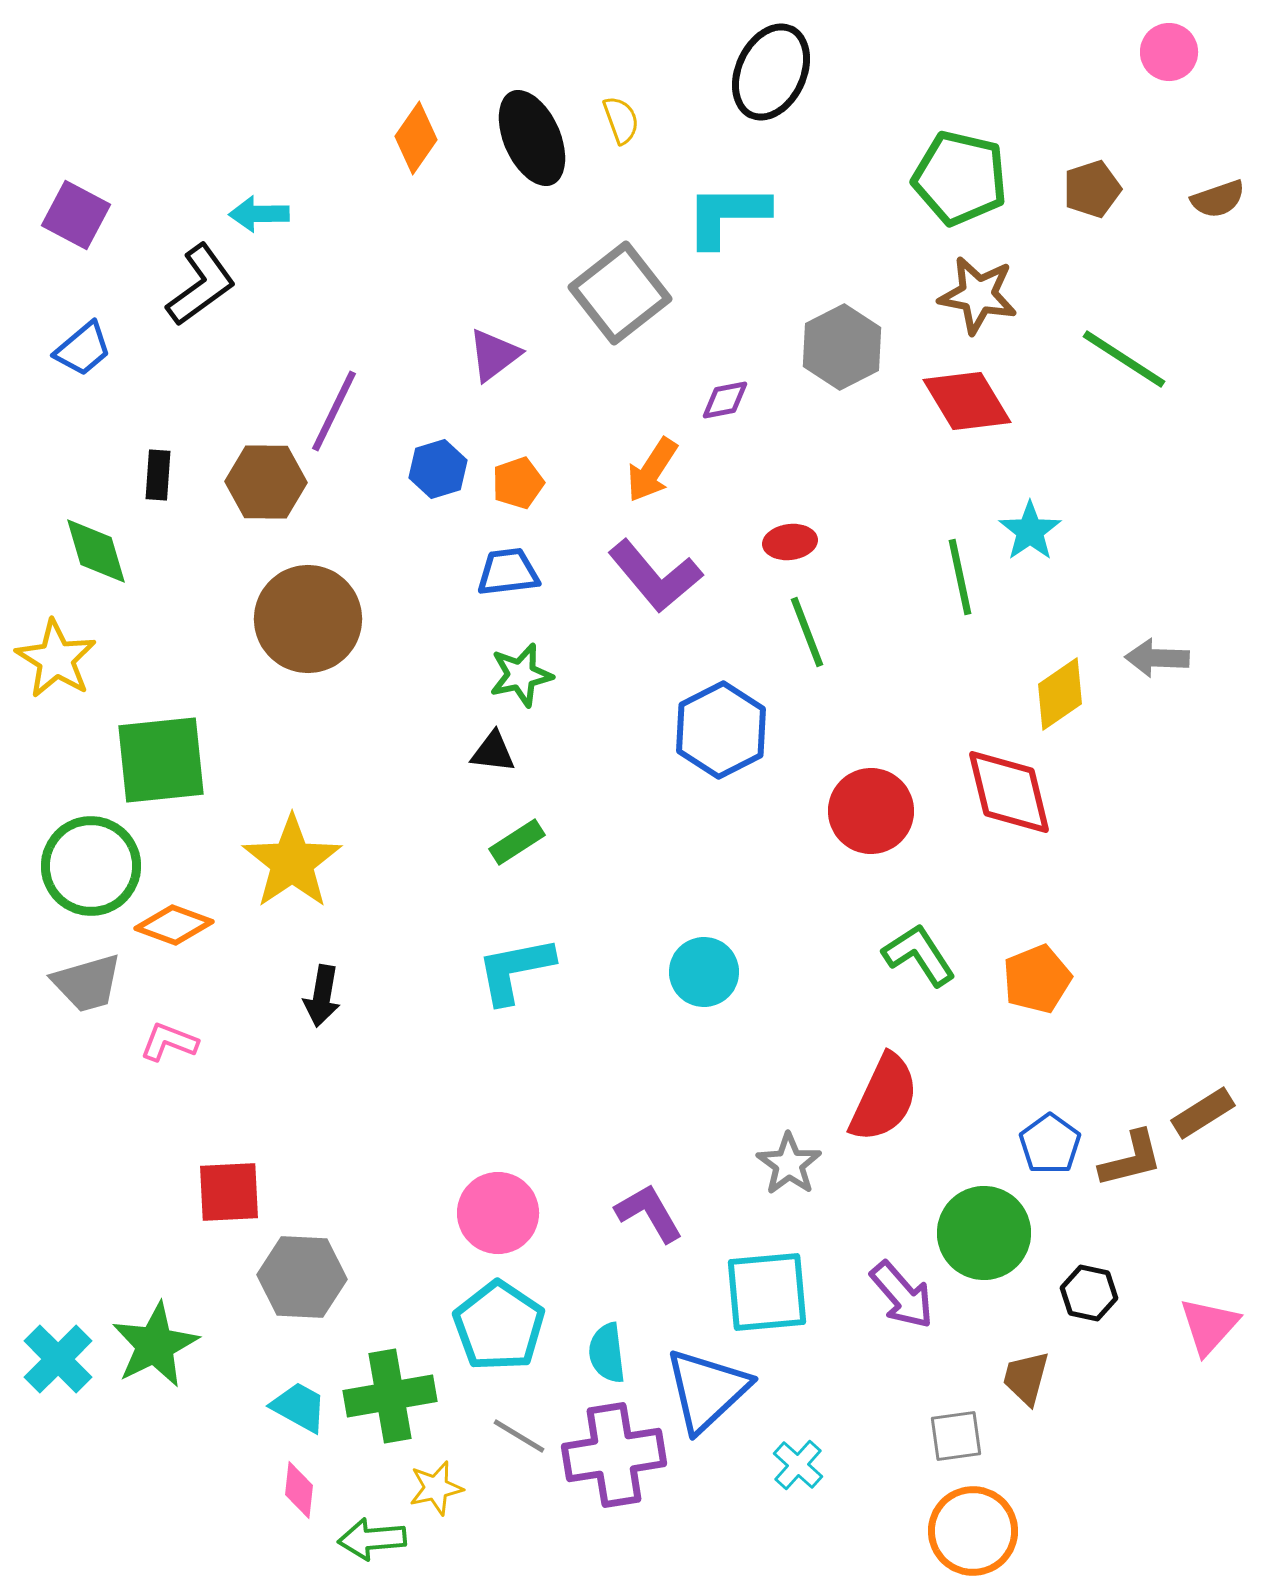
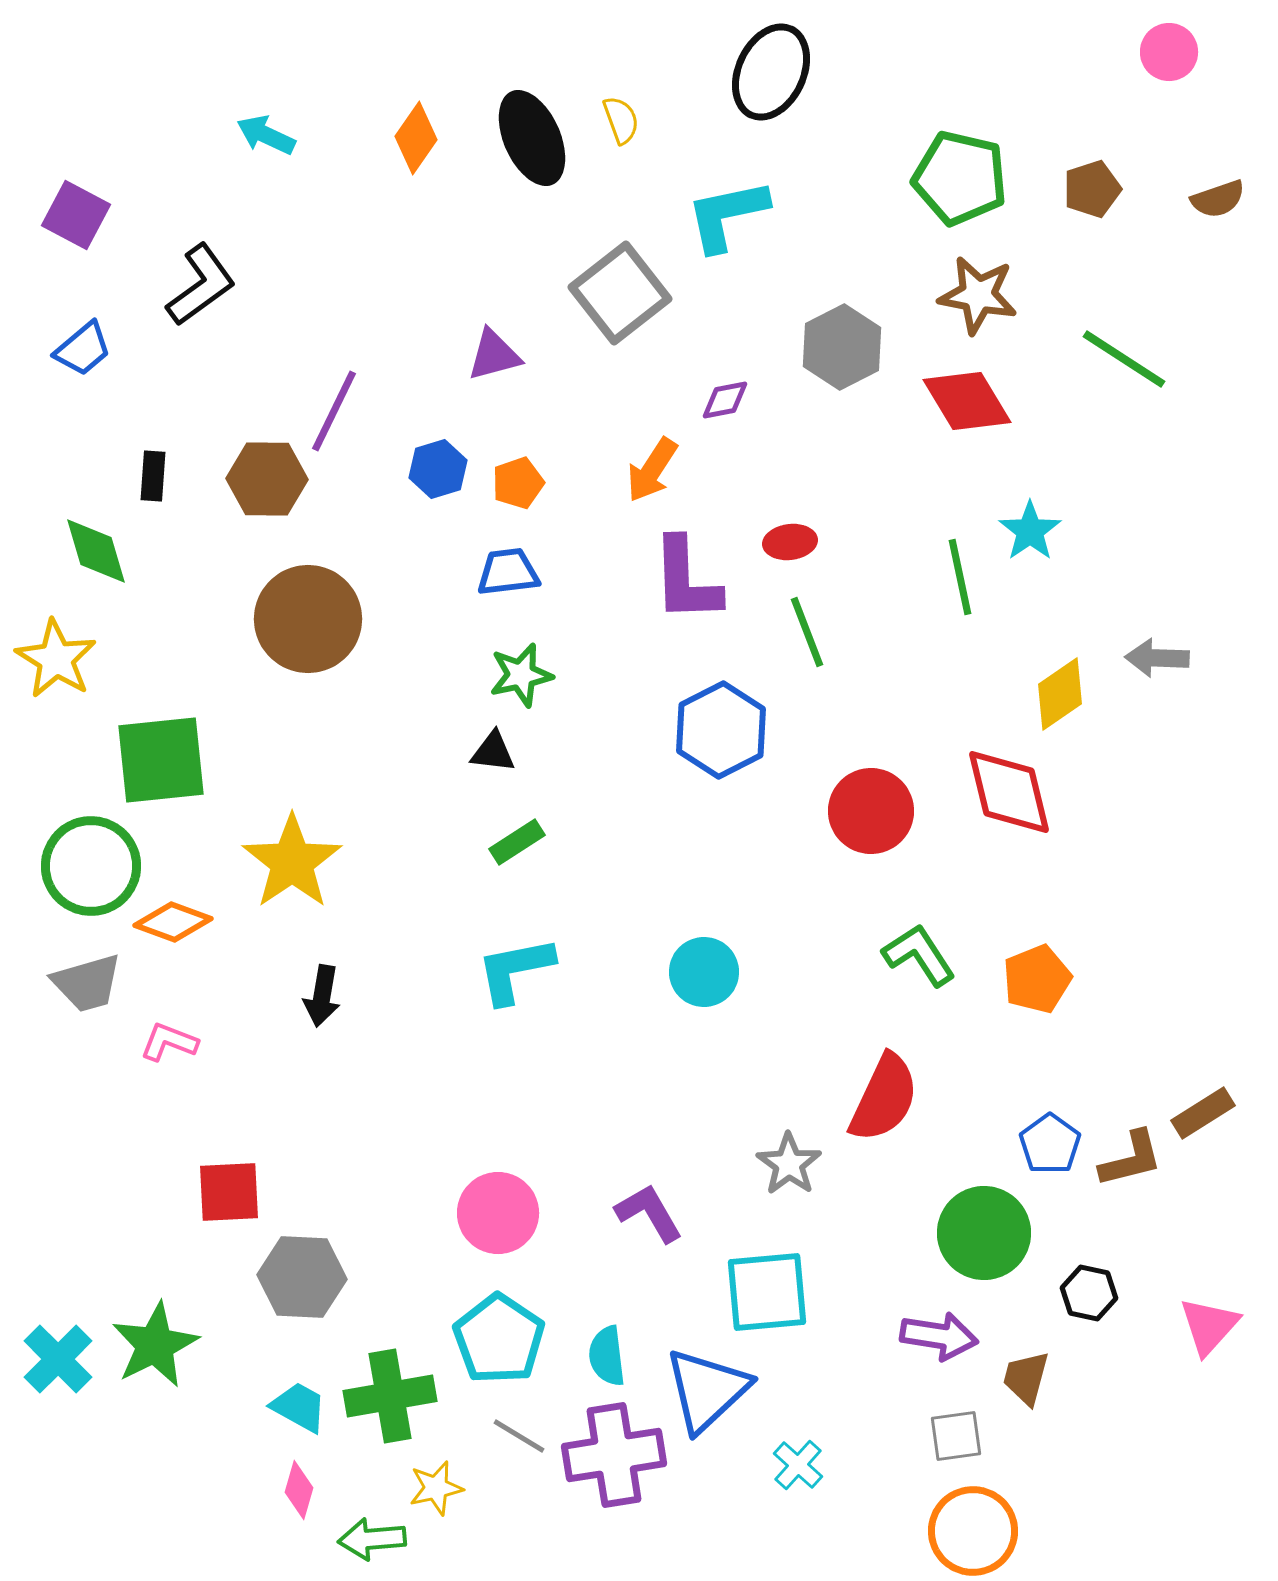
cyan arrow at (259, 214): moved 7 px right, 79 px up; rotated 26 degrees clockwise
cyan L-shape at (727, 215): rotated 12 degrees counterclockwise
purple triangle at (494, 355): rotated 22 degrees clockwise
black rectangle at (158, 475): moved 5 px left, 1 px down
brown hexagon at (266, 482): moved 1 px right, 3 px up
purple L-shape at (655, 576): moved 31 px right, 4 px down; rotated 38 degrees clockwise
orange diamond at (174, 925): moved 1 px left, 3 px up
purple arrow at (902, 1295): moved 37 px right, 41 px down; rotated 40 degrees counterclockwise
cyan pentagon at (499, 1326): moved 13 px down
cyan semicircle at (607, 1353): moved 3 px down
pink diamond at (299, 1490): rotated 10 degrees clockwise
